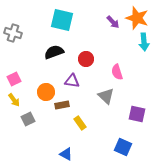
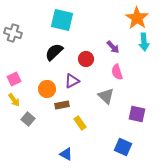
orange star: rotated 15 degrees clockwise
purple arrow: moved 25 px down
black semicircle: rotated 24 degrees counterclockwise
purple triangle: rotated 35 degrees counterclockwise
orange circle: moved 1 px right, 3 px up
gray square: rotated 24 degrees counterclockwise
